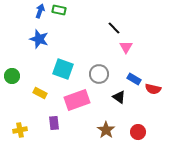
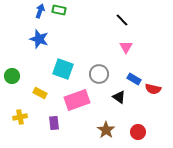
black line: moved 8 px right, 8 px up
yellow cross: moved 13 px up
